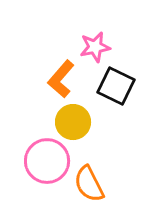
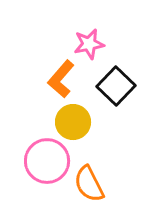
pink star: moved 6 px left, 3 px up
black square: rotated 18 degrees clockwise
